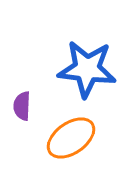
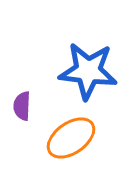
blue star: moved 1 px right, 2 px down
